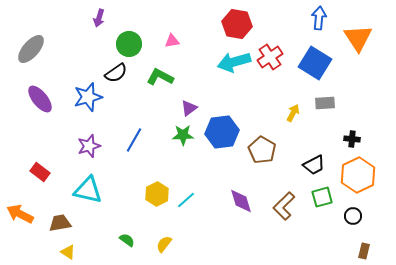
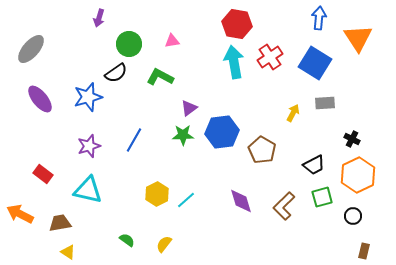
cyan arrow: rotated 96 degrees clockwise
black cross: rotated 21 degrees clockwise
red rectangle: moved 3 px right, 2 px down
